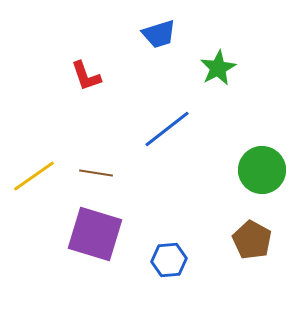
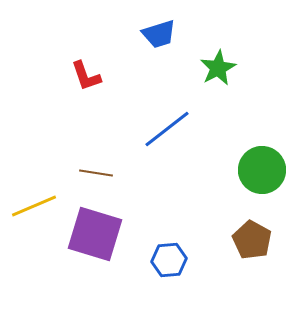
yellow line: moved 30 px down; rotated 12 degrees clockwise
